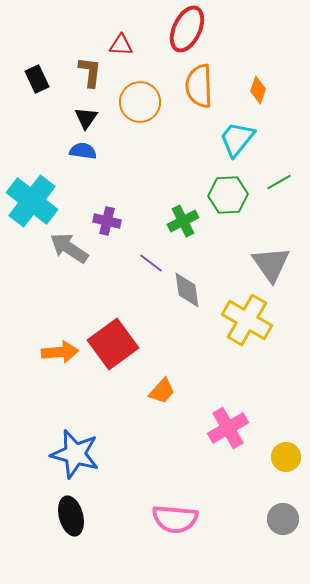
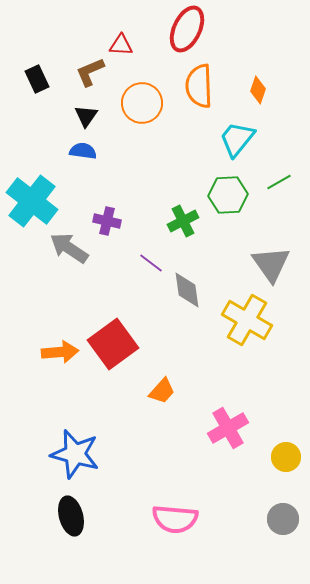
brown L-shape: rotated 120 degrees counterclockwise
orange circle: moved 2 px right, 1 px down
black triangle: moved 2 px up
